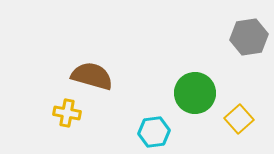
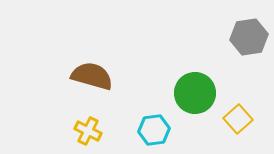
yellow cross: moved 21 px right, 18 px down; rotated 16 degrees clockwise
yellow square: moved 1 px left
cyan hexagon: moved 2 px up
